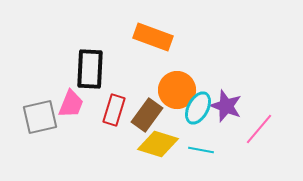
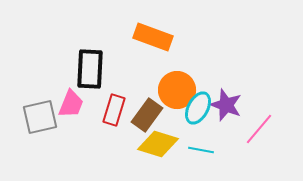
purple star: moved 1 px up
